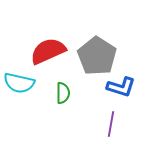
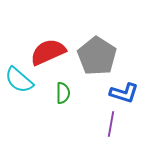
red semicircle: moved 1 px down
cyan semicircle: moved 3 px up; rotated 28 degrees clockwise
blue L-shape: moved 3 px right, 6 px down
